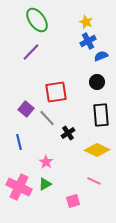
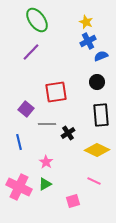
gray line: moved 6 px down; rotated 48 degrees counterclockwise
